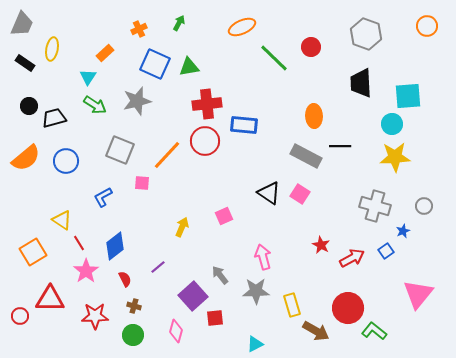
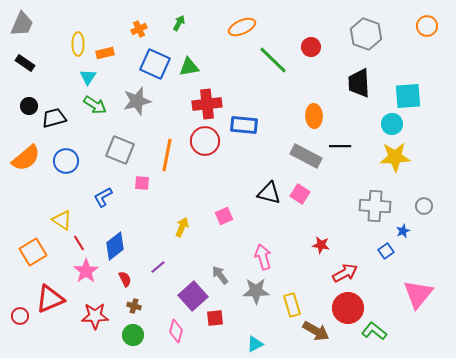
yellow ellipse at (52, 49): moved 26 px right, 5 px up; rotated 10 degrees counterclockwise
orange rectangle at (105, 53): rotated 30 degrees clockwise
green line at (274, 58): moved 1 px left, 2 px down
black trapezoid at (361, 83): moved 2 px left
orange line at (167, 155): rotated 32 degrees counterclockwise
black triangle at (269, 193): rotated 20 degrees counterclockwise
gray cross at (375, 206): rotated 12 degrees counterclockwise
red star at (321, 245): rotated 18 degrees counterclockwise
red arrow at (352, 258): moved 7 px left, 15 px down
red triangle at (50, 299): rotated 24 degrees counterclockwise
